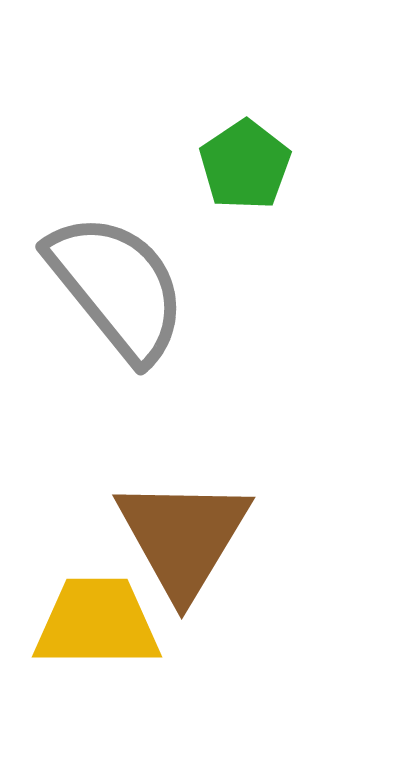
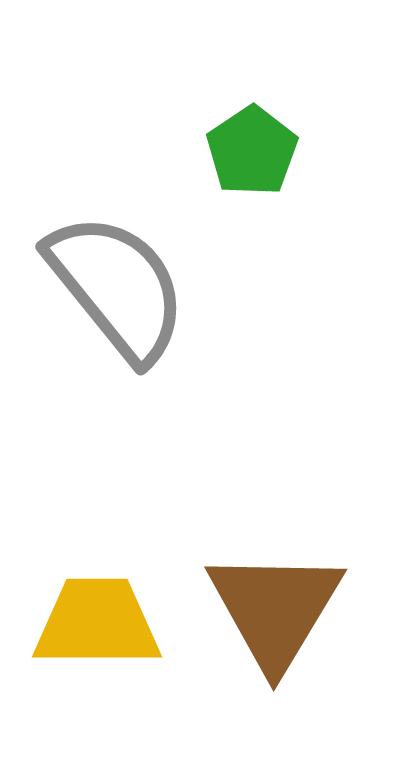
green pentagon: moved 7 px right, 14 px up
brown triangle: moved 92 px right, 72 px down
